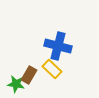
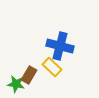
blue cross: moved 2 px right
yellow rectangle: moved 2 px up
